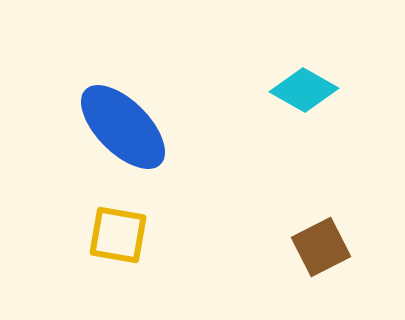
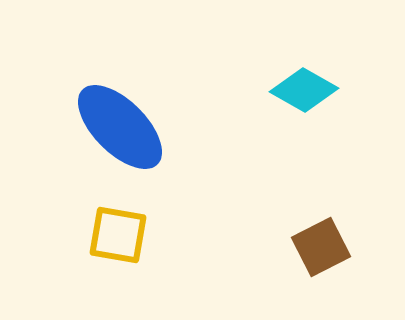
blue ellipse: moved 3 px left
